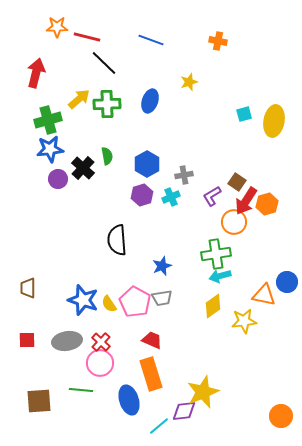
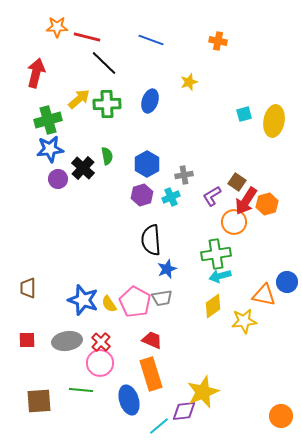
black semicircle at (117, 240): moved 34 px right
blue star at (162, 266): moved 5 px right, 3 px down
